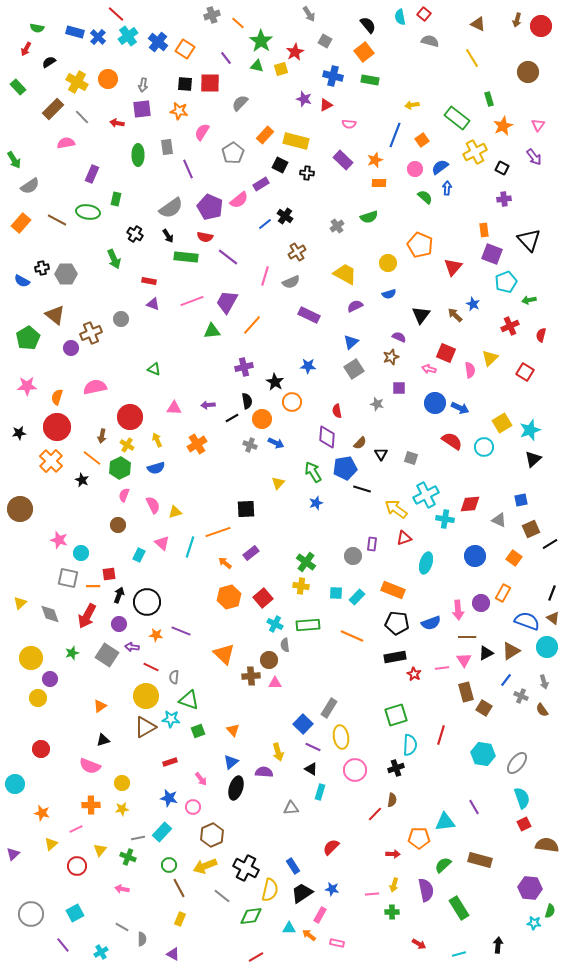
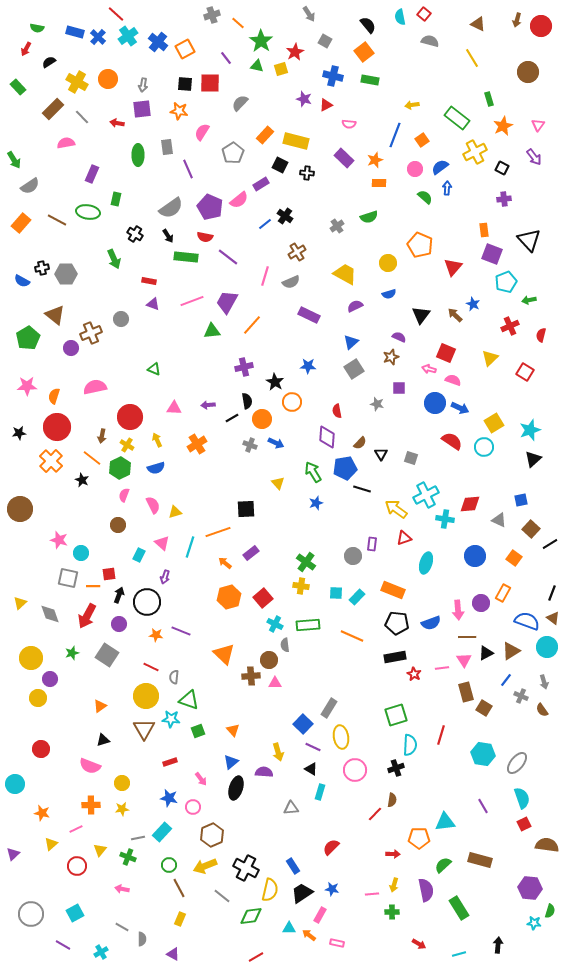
orange square at (185, 49): rotated 30 degrees clockwise
purple rectangle at (343, 160): moved 1 px right, 2 px up
pink semicircle at (470, 370): moved 17 px left, 10 px down; rotated 63 degrees counterclockwise
orange semicircle at (57, 397): moved 3 px left, 1 px up
yellow square at (502, 423): moved 8 px left
yellow triangle at (278, 483): rotated 24 degrees counterclockwise
brown square at (531, 529): rotated 24 degrees counterclockwise
purple arrow at (132, 647): moved 33 px right, 70 px up; rotated 80 degrees counterclockwise
brown triangle at (145, 727): moved 1 px left, 2 px down; rotated 30 degrees counterclockwise
purple line at (474, 807): moved 9 px right, 1 px up
purple line at (63, 945): rotated 21 degrees counterclockwise
